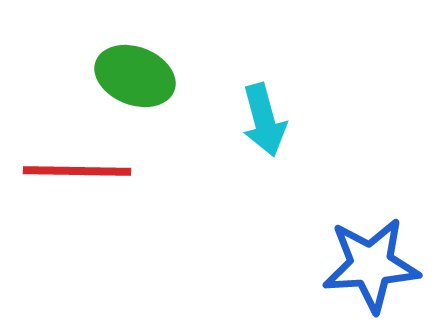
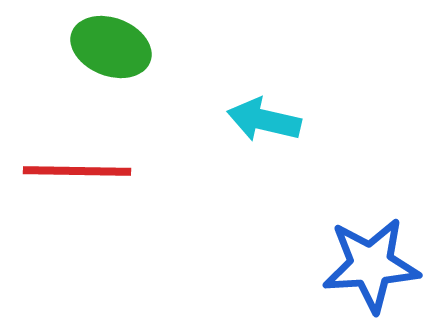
green ellipse: moved 24 px left, 29 px up
cyan arrow: rotated 118 degrees clockwise
